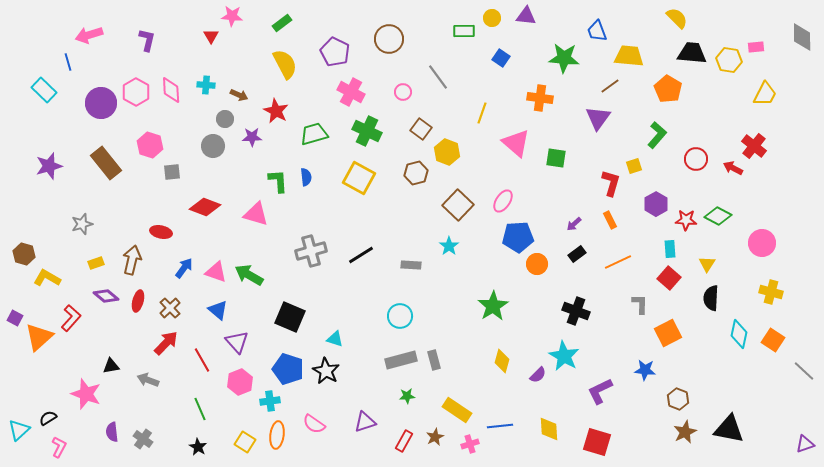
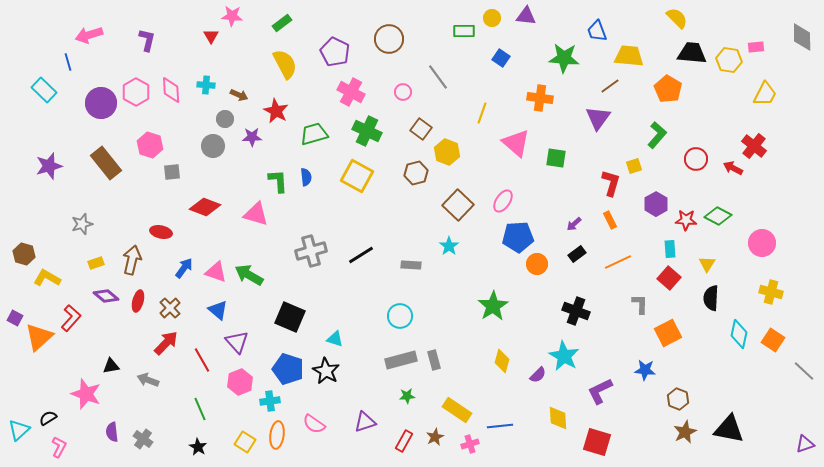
yellow square at (359, 178): moved 2 px left, 2 px up
yellow diamond at (549, 429): moved 9 px right, 11 px up
